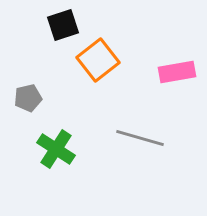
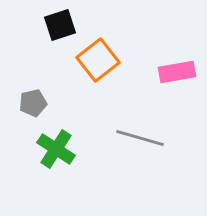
black square: moved 3 px left
gray pentagon: moved 5 px right, 5 px down
